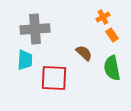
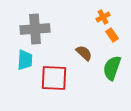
green semicircle: rotated 30 degrees clockwise
